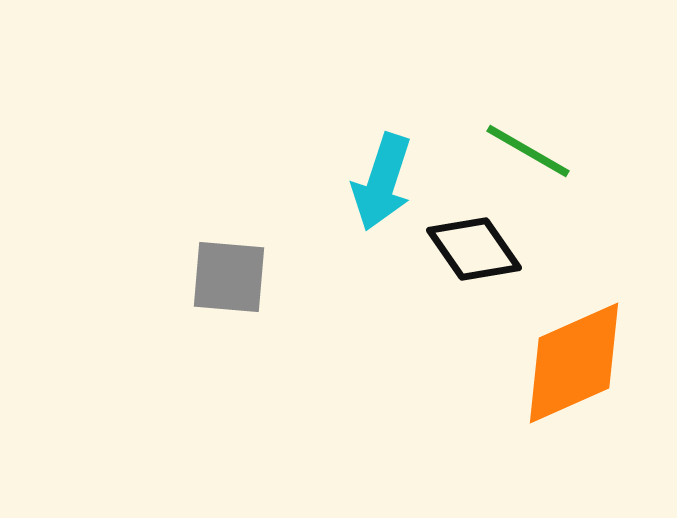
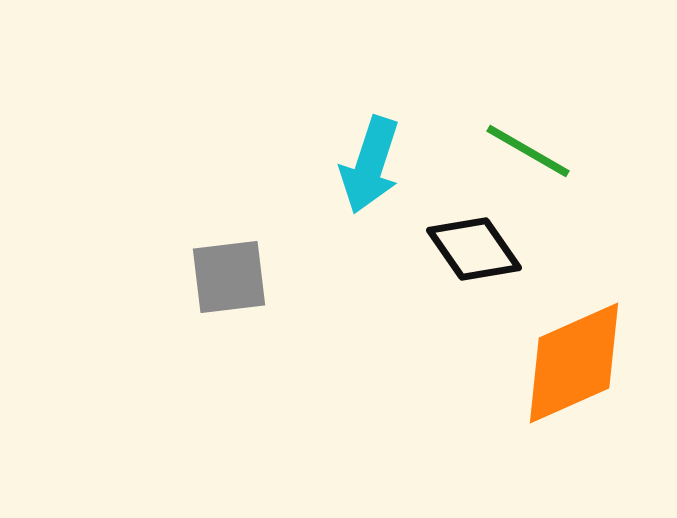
cyan arrow: moved 12 px left, 17 px up
gray square: rotated 12 degrees counterclockwise
